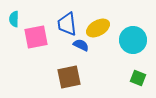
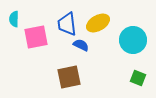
yellow ellipse: moved 5 px up
